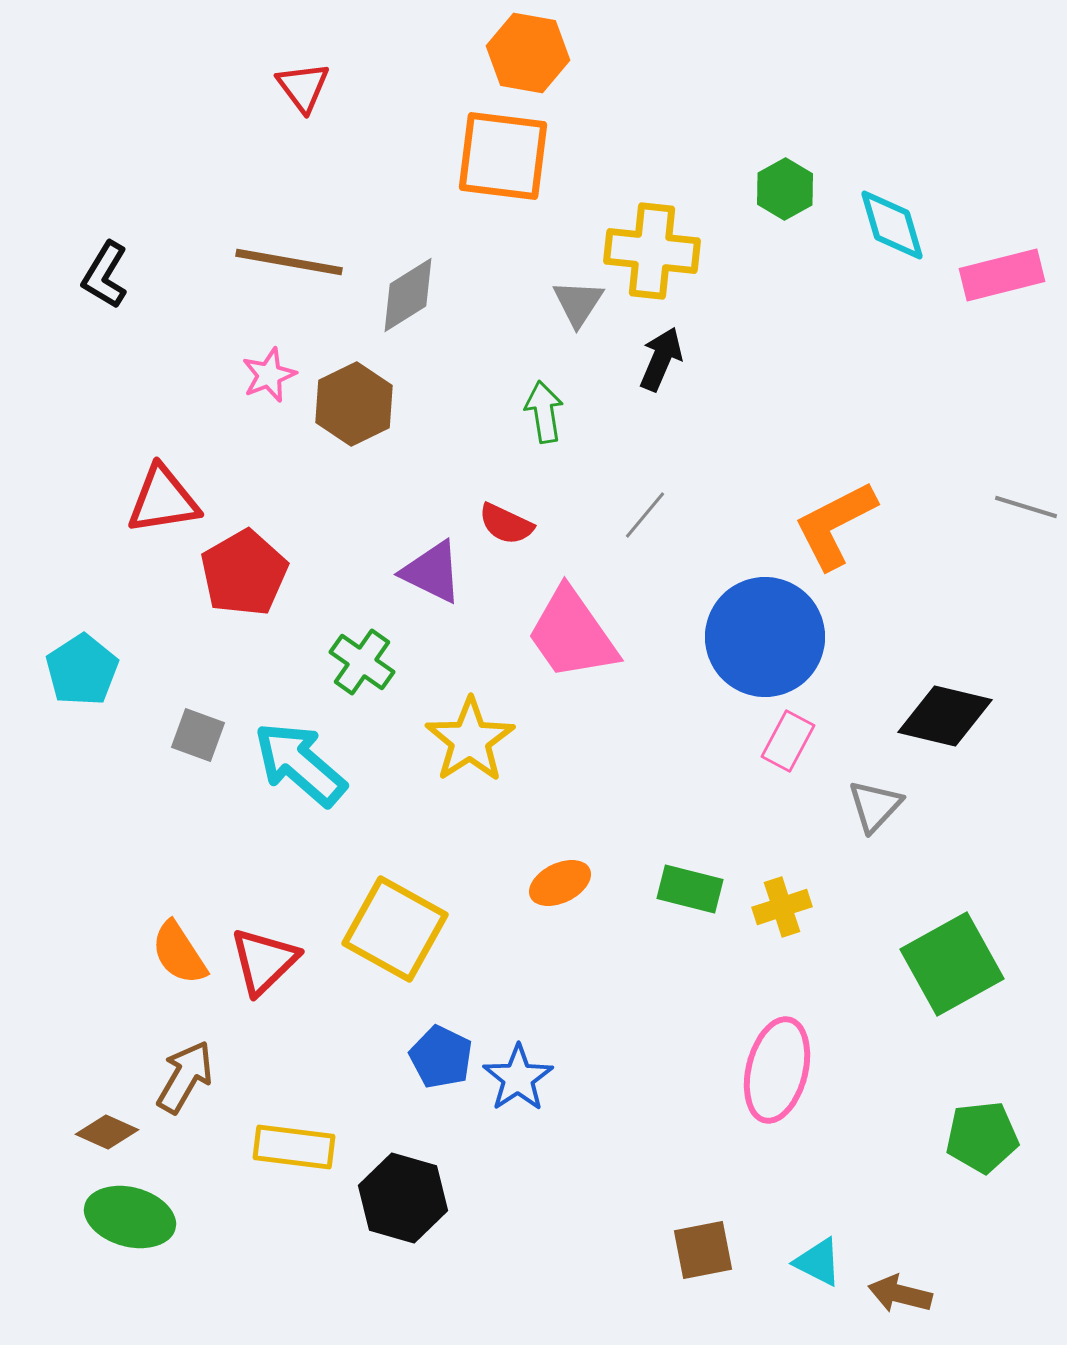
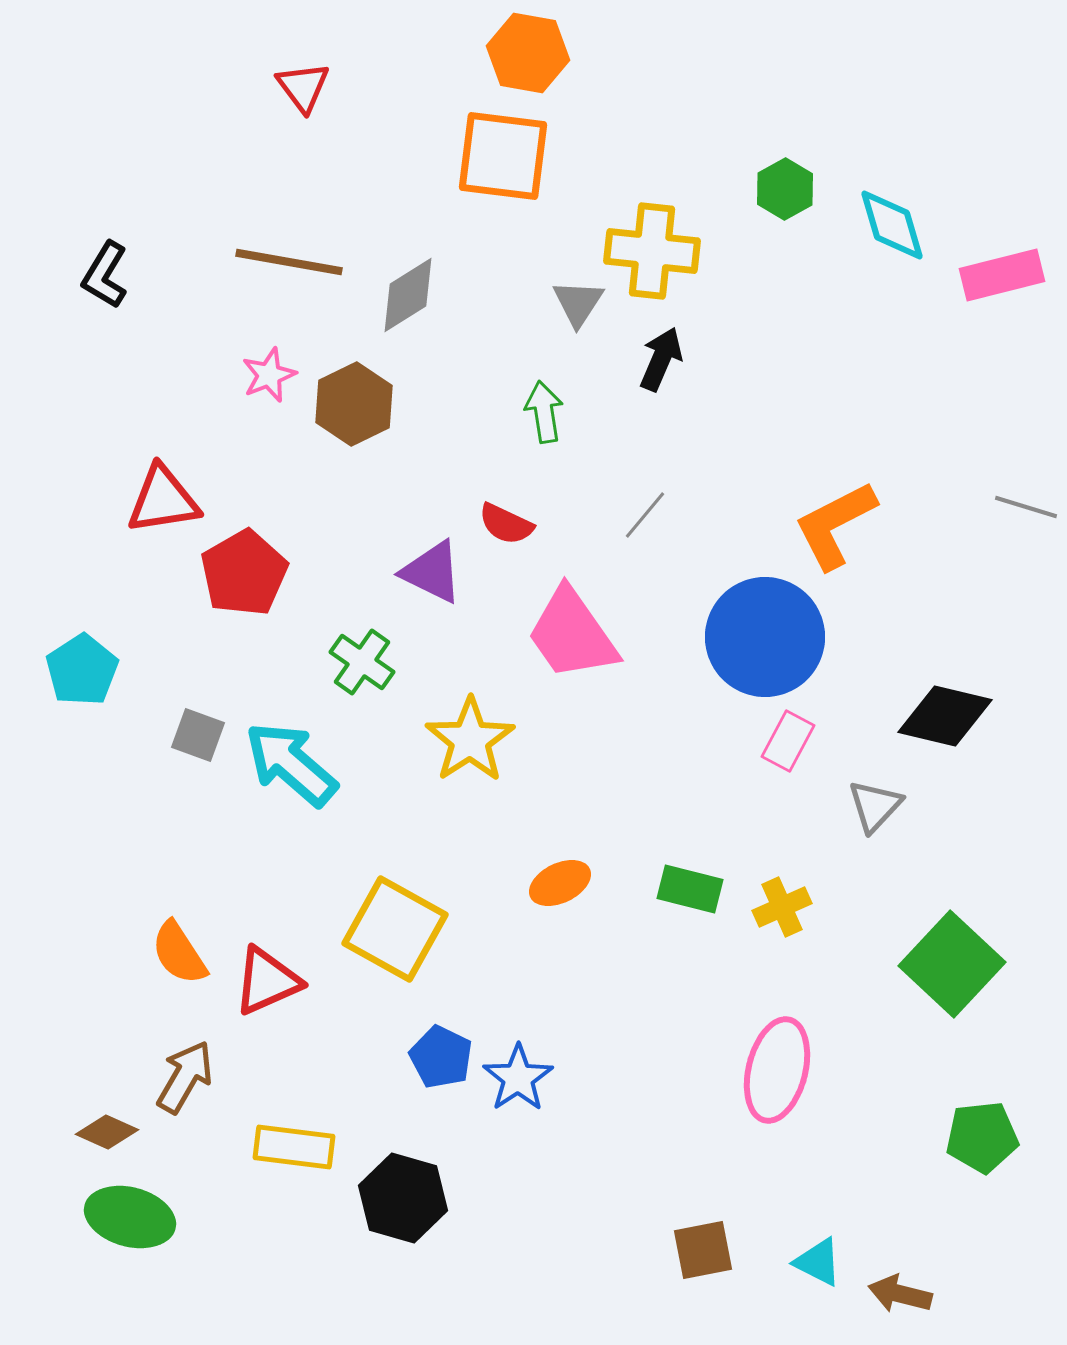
cyan arrow at (300, 764): moved 9 px left
yellow cross at (782, 907): rotated 6 degrees counterclockwise
red triangle at (264, 961): moved 3 px right, 20 px down; rotated 20 degrees clockwise
green square at (952, 964): rotated 18 degrees counterclockwise
